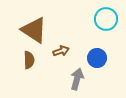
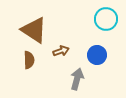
blue circle: moved 3 px up
